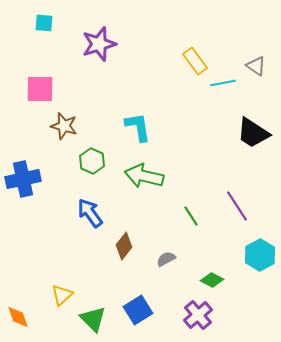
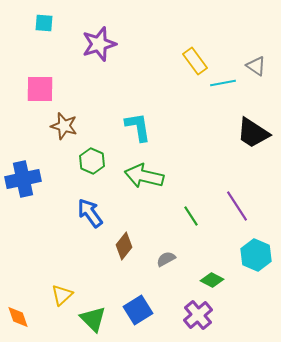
cyan hexagon: moved 4 px left; rotated 8 degrees counterclockwise
